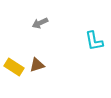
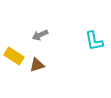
gray arrow: moved 12 px down
yellow rectangle: moved 11 px up
